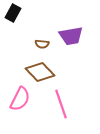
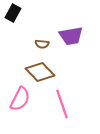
pink line: moved 1 px right
